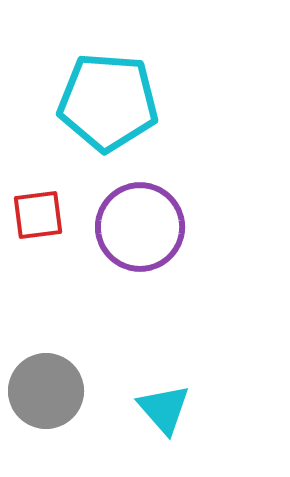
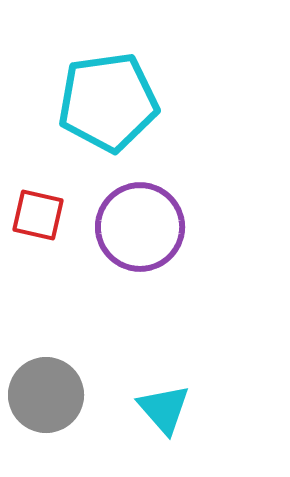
cyan pentagon: rotated 12 degrees counterclockwise
red square: rotated 20 degrees clockwise
gray circle: moved 4 px down
